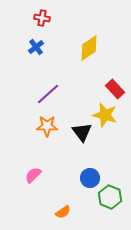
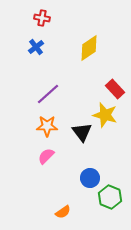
pink semicircle: moved 13 px right, 19 px up
